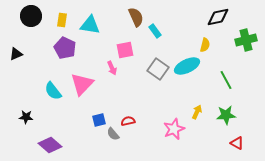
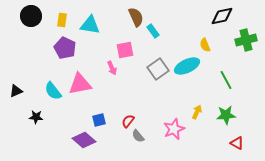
black diamond: moved 4 px right, 1 px up
cyan rectangle: moved 2 px left
yellow semicircle: rotated 144 degrees clockwise
black triangle: moved 37 px down
gray square: rotated 20 degrees clockwise
pink triangle: moved 2 px left; rotated 35 degrees clockwise
black star: moved 10 px right
red semicircle: rotated 40 degrees counterclockwise
gray semicircle: moved 25 px right, 2 px down
purple diamond: moved 34 px right, 5 px up
